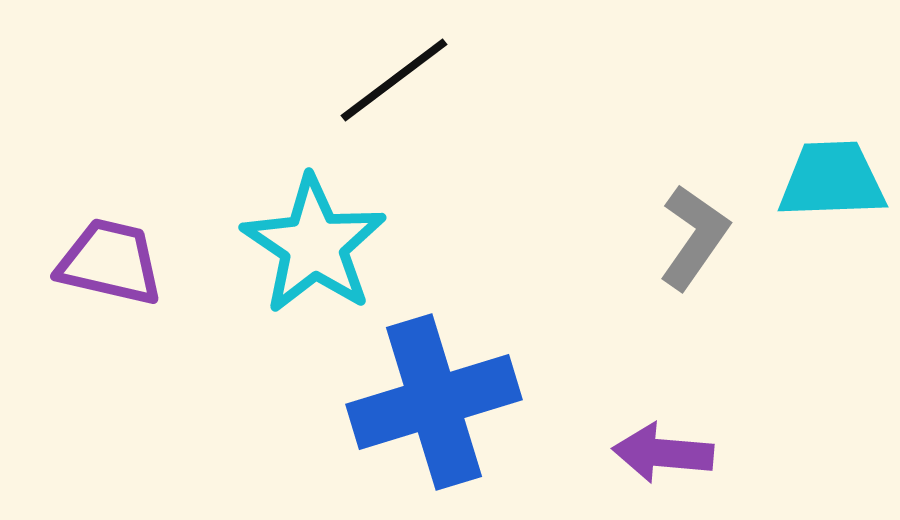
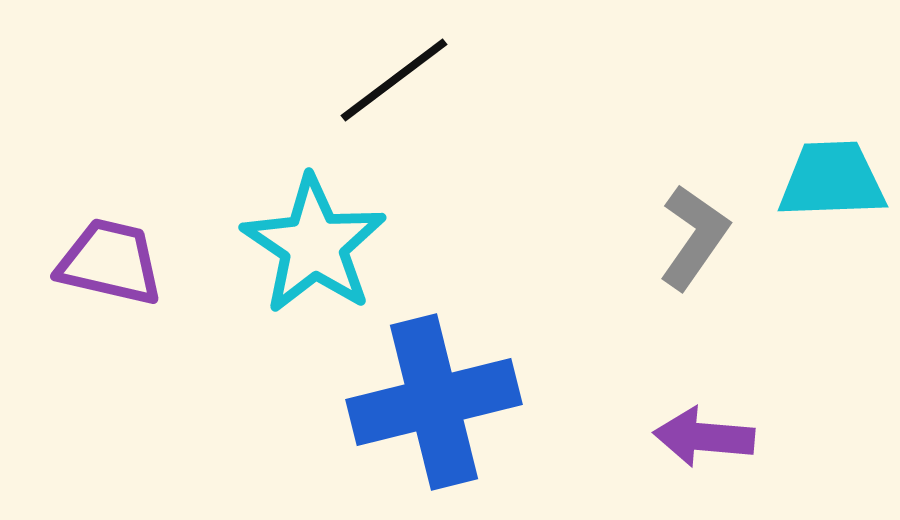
blue cross: rotated 3 degrees clockwise
purple arrow: moved 41 px right, 16 px up
